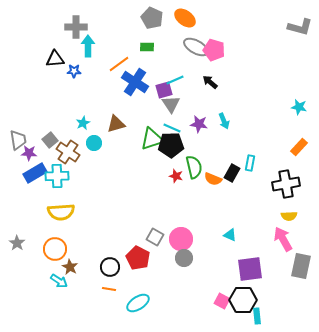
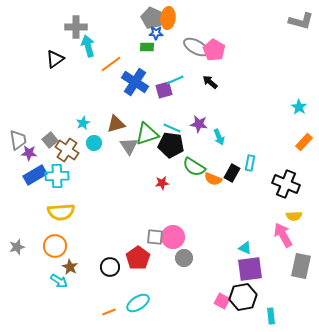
orange ellipse at (185, 18): moved 17 px left; rotated 60 degrees clockwise
gray L-shape at (300, 27): moved 1 px right, 6 px up
cyan arrow at (88, 46): rotated 15 degrees counterclockwise
pink pentagon at (214, 50): rotated 15 degrees clockwise
black triangle at (55, 59): rotated 30 degrees counterclockwise
orange line at (119, 64): moved 8 px left
blue star at (74, 71): moved 82 px right, 38 px up
gray triangle at (171, 104): moved 42 px left, 42 px down
cyan star at (299, 107): rotated 21 degrees clockwise
cyan arrow at (224, 121): moved 5 px left, 16 px down
green triangle at (152, 139): moved 5 px left, 5 px up
black pentagon at (171, 145): rotated 10 degrees clockwise
orange rectangle at (299, 147): moved 5 px right, 5 px up
brown cross at (68, 152): moved 1 px left, 2 px up
green semicircle at (194, 167): rotated 135 degrees clockwise
blue rectangle at (35, 173): moved 2 px down
red star at (176, 176): moved 14 px left, 7 px down; rotated 24 degrees counterclockwise
black cross at (286, 184): rotated 32 degrees clockwise
yellow semicircle at (289, 216): moved 5 px right
cyan triangle at (230, 235): moved 15 px right, 13 px down
gray square at (155, 237): rotated 24 degrees counterclockwise
pink circle at (181, 239): moved 8 px left, 2 px up
pink arrow at (283, 239): moved 4 px up
gray star at (17, 243): moved 4 px down; rotated 21 degrees clockwise
orange circle at (55, 249): moved 3 px up
red pentagon at (138, 258): rotated 10 degrees clockwise
orange line at (109, 289): moved 23 px down; rotated 32 degrees counterclockwise
black hexagon at (243, 300): moved 3 px up; rotated 12 degrees counterclockwise
cyan rectangle at (257, 316): moved 14 px right
